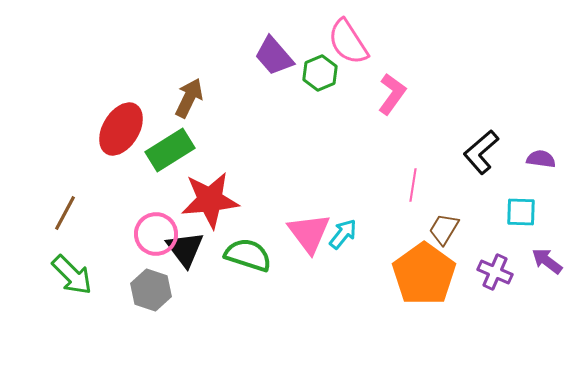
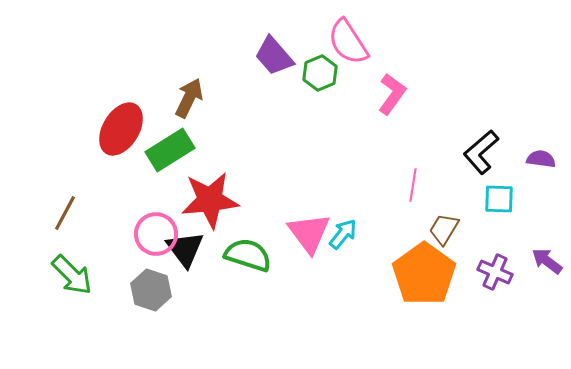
cyan square: moved 22 px left, 13 px up
